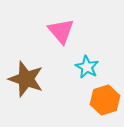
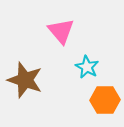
brown star: moved 1 px left, 1 px down
orange hexagon: rotated 16 degrees clockwise
